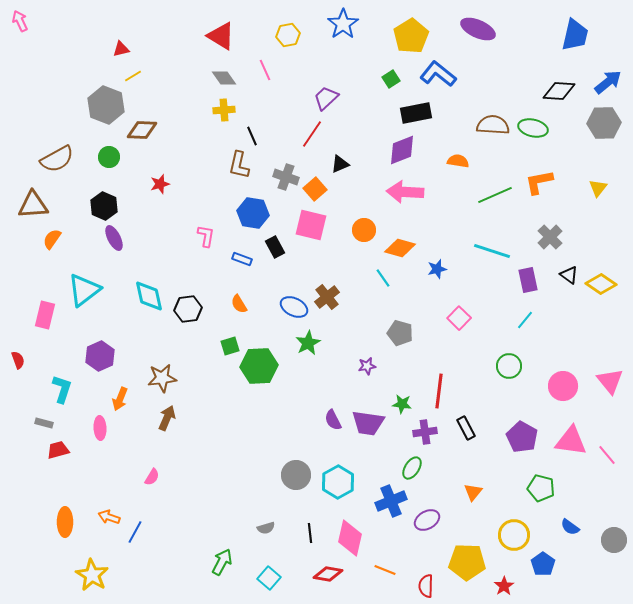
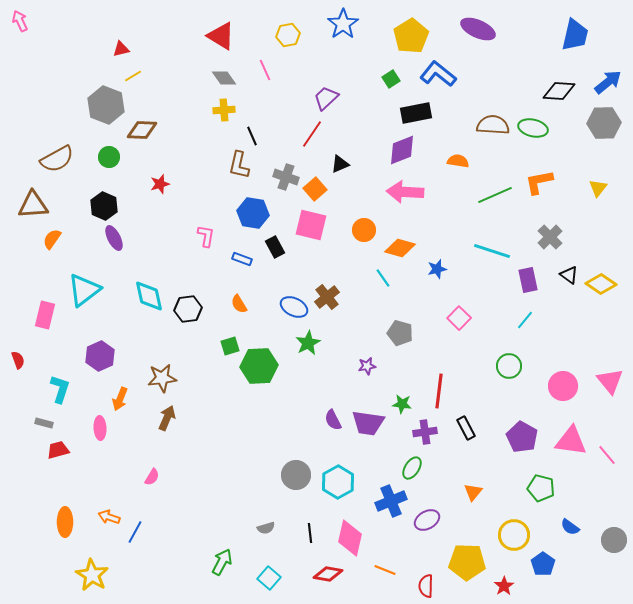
cyan L-shape at (62, 389): moved 2 px left
